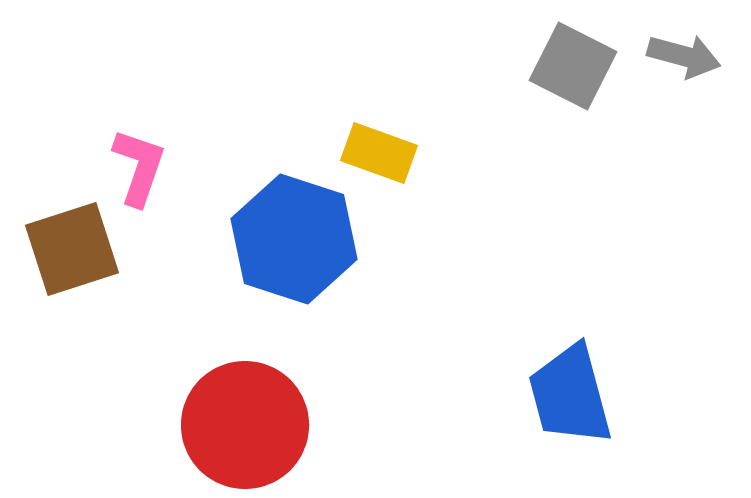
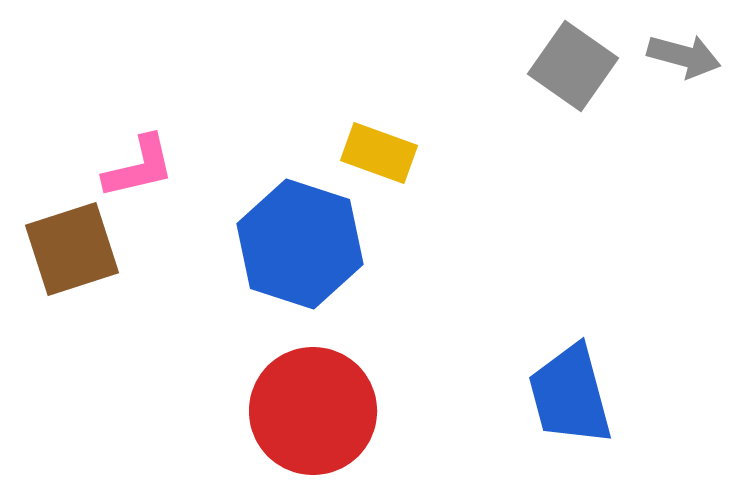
gray square: rotated 8 degrees clockwise
pink L-shape: rotated 58 degrees clockwise
blue hexagon: moved 6 px right, 5 px down
red circle: moved 68 px right, 14 px up
